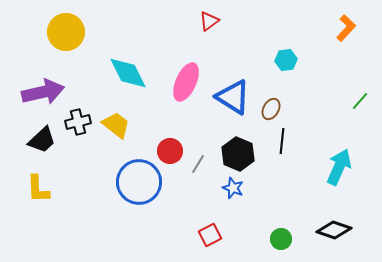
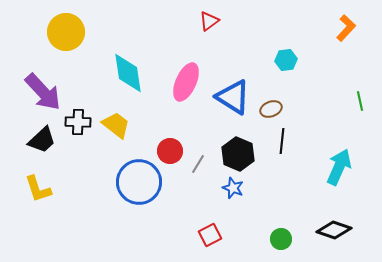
cyan diamond: rotated 18 degrees clockwise
purple arrow: rotated 60 degrees clockwise
green line: rotated 54 degrees counterclockwise
brown ellipse: rotated 40 degrees clockwise
black cross: rotated 15 degrees clockwise
yellow L-shape: rotated 16 degrees counterclockwise
